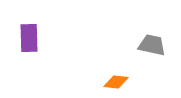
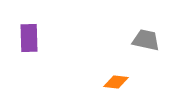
gray trapezoid: moved 6 px left, 5 px up
